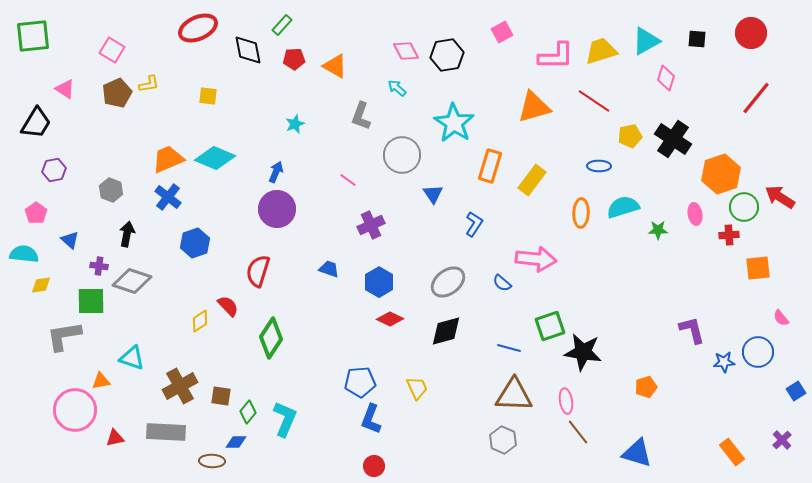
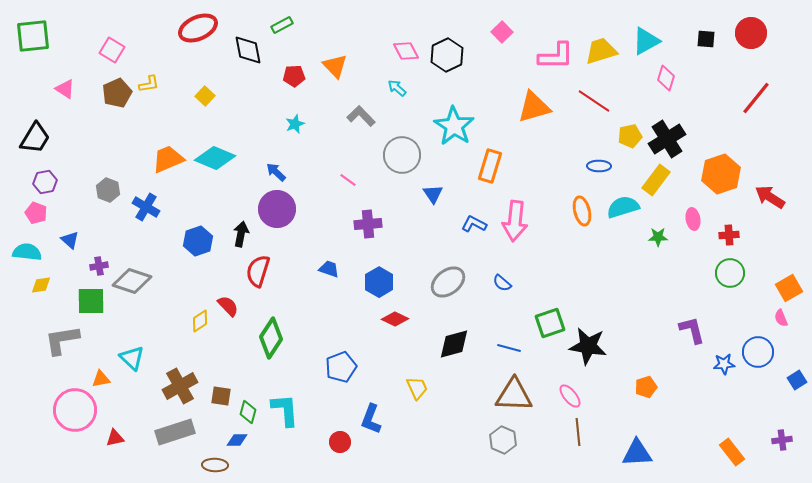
green rectangle at (282, 25): rotated 20 degrees clockwise
pink square at (502, 32): rotated 15 degrees counterclockwise
black square at (697, 39): moved 9 px right
black hexagon at (447, 55): rotated 16 degrees counterclockwise
red pentagon at (294, 59): moved 17 px down
orange triangle at (335, 66): rotated 16 degrees clockwise
yellow square at (208, 96): moved 3 px left; rotated 36 degrees clockwise
gray L-shape at (361, 116): rotated 116 degrees clockwise
black trapezoid at (36, 123): moved 1 px left, 15 px down
cyan star at (454, 123): moved 3 px down
black cross at (673, 139): moved 6 px left; rotated 24 degrees clockwise
purple hexagon at (54, 170): moved 9 px left, 12 px down
blue arrow at (276, 172): rotated 70 degrees counterclockwise
yellow rectangle at (532, 180): moved 124 px right
gray hexagon at (111, 190): moved 3 px left
blue cross at (168, 197): moved 22 px left, 10 px down; rotated 8 degrees counterclockwise
red arrow at (780, 197): moved 10 px left
green circle at (744, 207): moved 14 px left, 66 px down
pink pentagon at (36, 213): rotated 15 degrees counterclockwise
orange ellipse at (581, 213): moved 1 px right, 2 px up; rotated 16 degrees counterclockwise
pink ellipse at (695, 214): moved 2 px left, 5 px down
blue L-shape at (474, 224): rotated 95 degrees counterclockwise
purple cross at (371, 225): moved 3 px left, 1 px up; rotated 20 degrees clockwise
green star at (658, 230): moved 7 px down
black arrow at (127, 234): moved 114 px right
blue hexagon at (195, 243): moved 3 px right, 2 px up
cyan semicircle at (24, 254): moved 3 px right, 2 px up
pink arrow at (536, 259): moved 21 px left, 38 px up; rotated 90 degrees clockwise
purple cross at (99, 266): rotated 18 degrees counterclockwise
orange square at (758, 268): moved 31 px right, 20 px down; rotated 24 degrees counterclockwise
pink semicircle at (781, 318): rotated 18 degrees clockwise
red diamond at (390, 319): moved 5 px right
green square at (550, 326): moved 3 px up
black diamond at (446, 331): moved 8 px right, 13 px down
gray L-shape at (64, 336): moved 2 px left, 4 px down
black star at (583, 352): moved 5 px right, 6 px up
cyan triangle at (132, 358): rotated 24 degrees clockwise
blue star at (724, 362): moved 2 px down
orange triangle at (101, 381): moved 2 px up
blue pentagon at (360, 382): moved 19 px left, 15 px up; rotated 16 degrees counterclockwise
blue square at (796, 391): moved 1 px right, 11 px up
pink ellipse at (566, 401): moved 4 px right, 5 px up; rotated 30 degrees counterclockwise
green diamond at (248, 412): rotated 25 degrees counterclockwise
cyan L-shape at (285, 419): moved 9 px up; rotated 27 degrees counterclockwise
gray rectangle at (166, 432): moved 9 px right; rotated 21 degrees counterclockwise
brown line at (578, 432): rotated 32 degrees clockwise
purple cross at (782, 440): rotated 36 degrees clockwise
blue diamond at (236, 442): moved 1 px right, 2 px up
blue triangle at (637, 453): rotated 20 degrees counterclockwise
brown ellipse at (212, 461): moved 3 px right, 4 px down
red circle at (374, 466): moved 34 px left, 24 px up
